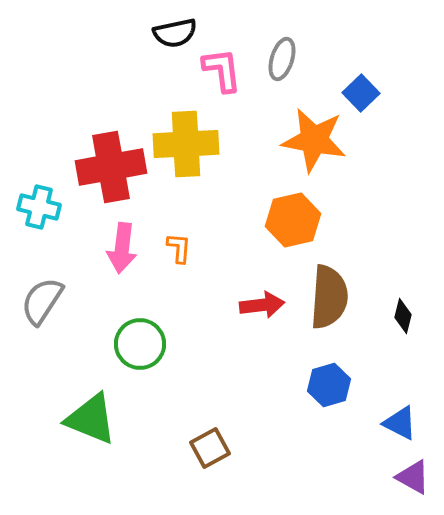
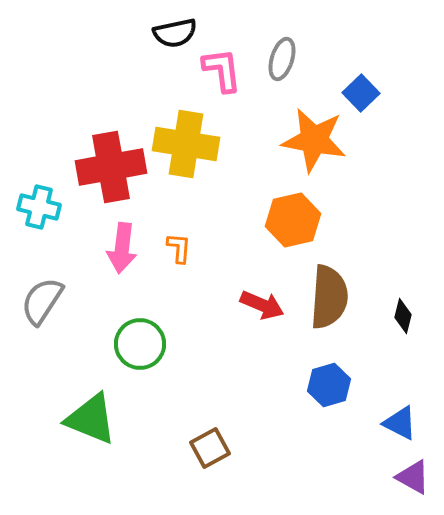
yellow cross: rotated 12 degrees clockwise
red arrow: rotated 30 degrees clockwise
